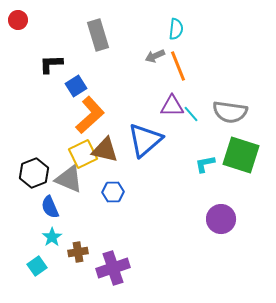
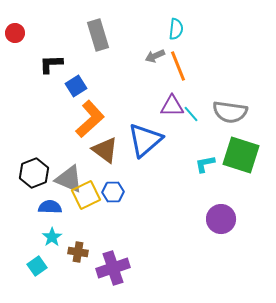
red circle: moved 3 px left, 13 px down
orange L-shape: moved 4 px down
brown triangle: rotated 24 degrees clockwise
yellow square: moved 3 px right, 41 px down
blue semicircle: rotated 115 degrees clockwise
brown cross: rotated 18 degrees clockwise
